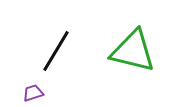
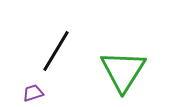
green triangle: moved 10 px left, 20 px down; rotated 48 degrees clockwise
